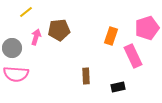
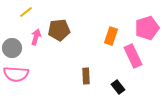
black rectangle: rotated 64 degrees clockwise
